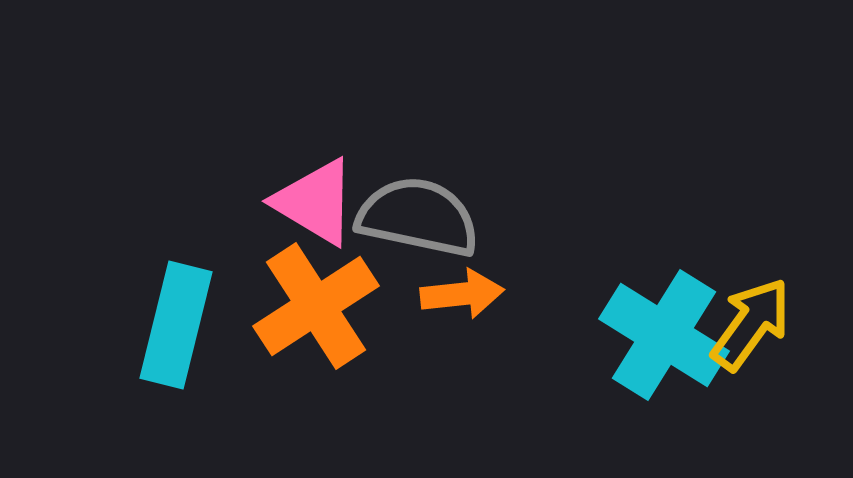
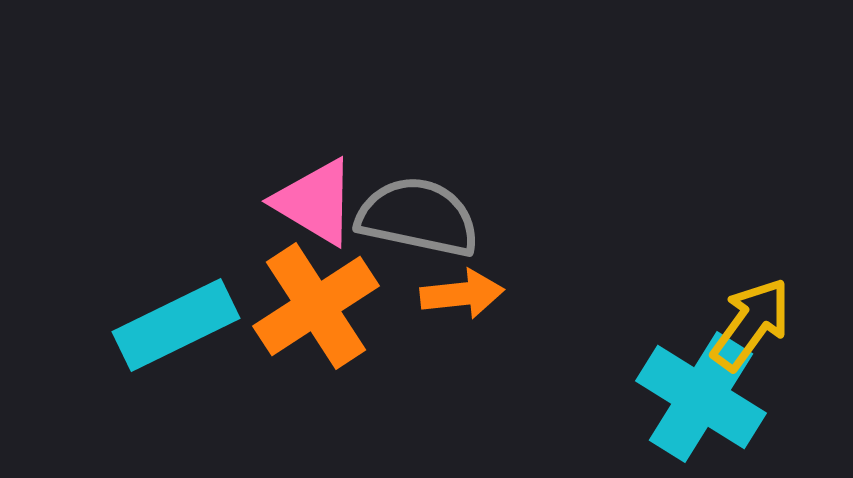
cyan rectangle: rotated 50 degrees clockwise
cyan cross: moved 37 px right, 62 px down
